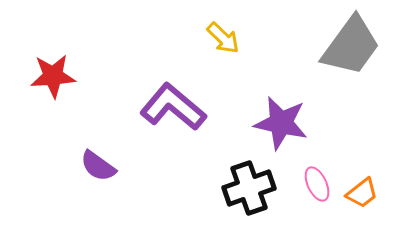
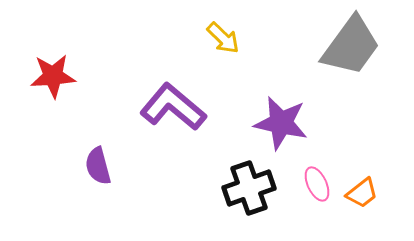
purple semicircle: rotated 39 degrees clockwise
